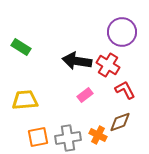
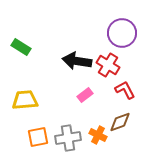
purple circle: moved 1 px down
